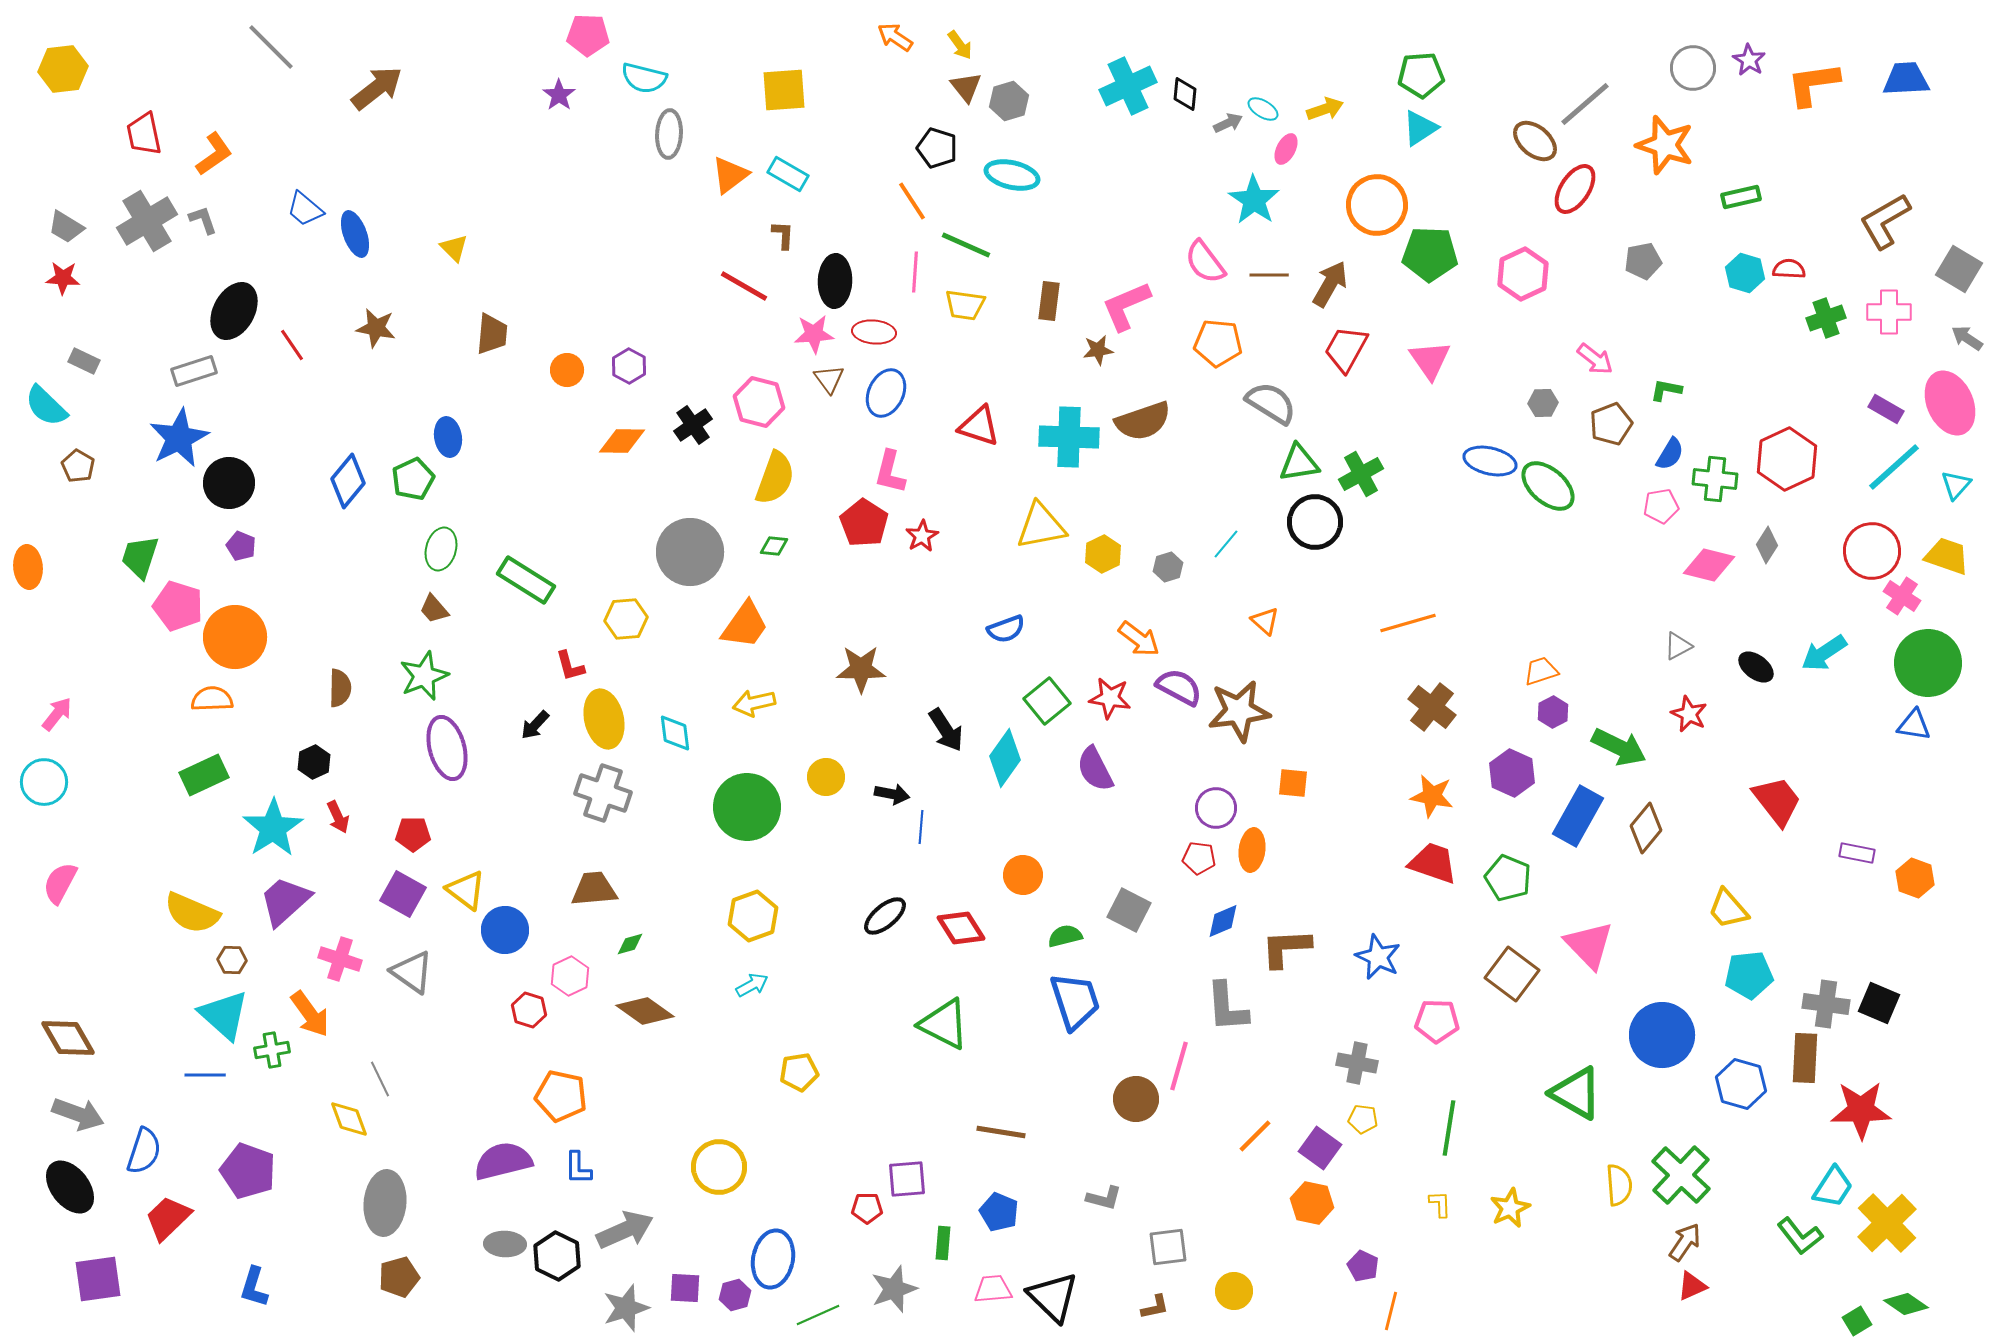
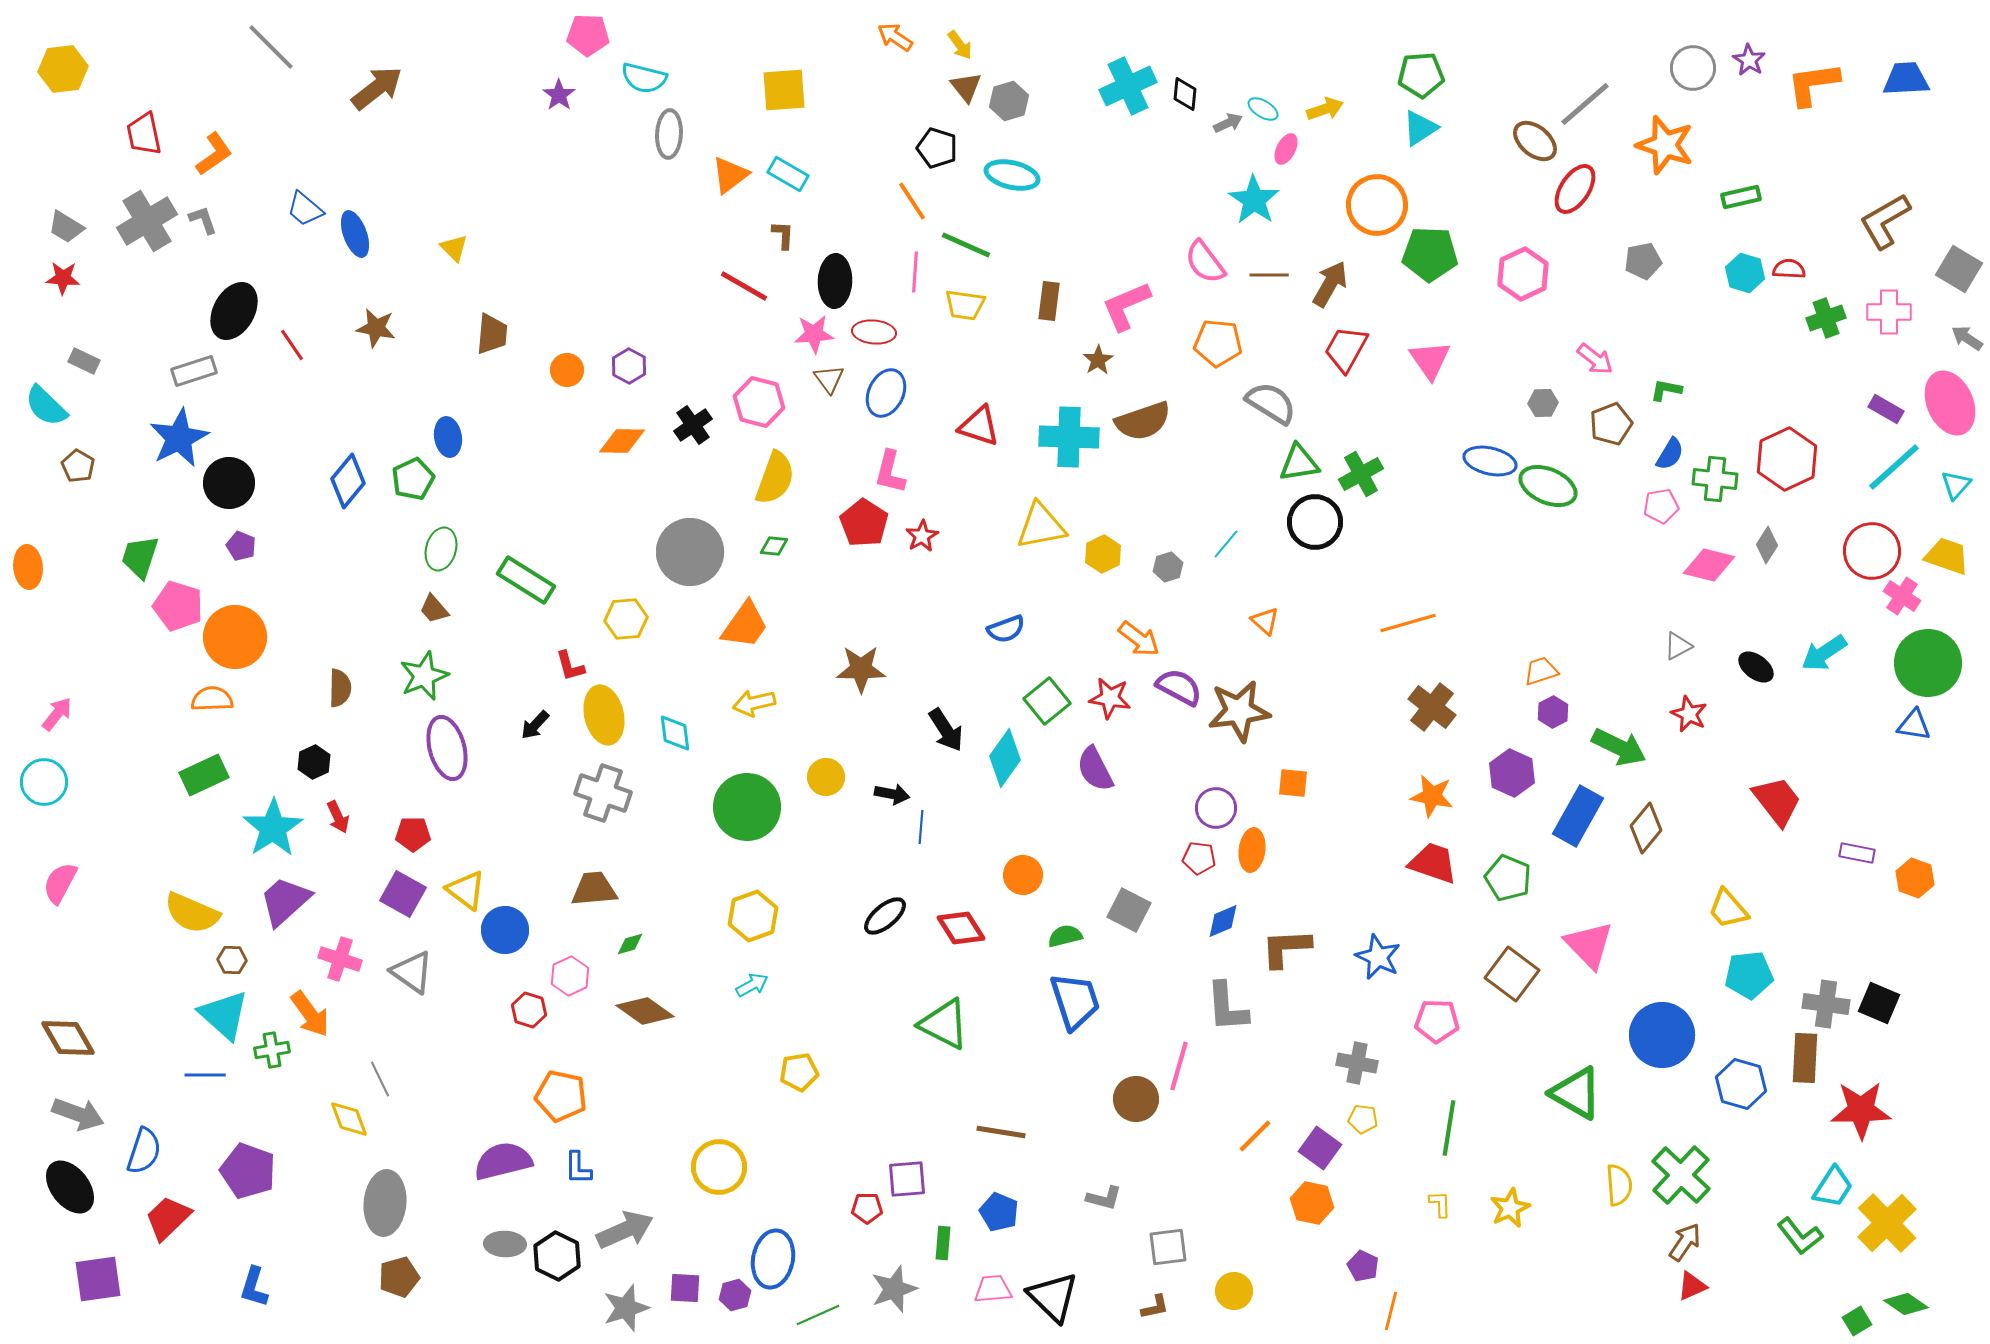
brown star at (1098, 350): moved 10 px down; rotated 24 degrees counterclockwise
green ellipse at (1548, 486): rotated 18 degrees counterclockwise
yellow ellipse at (604, 719): moved 4 px up
